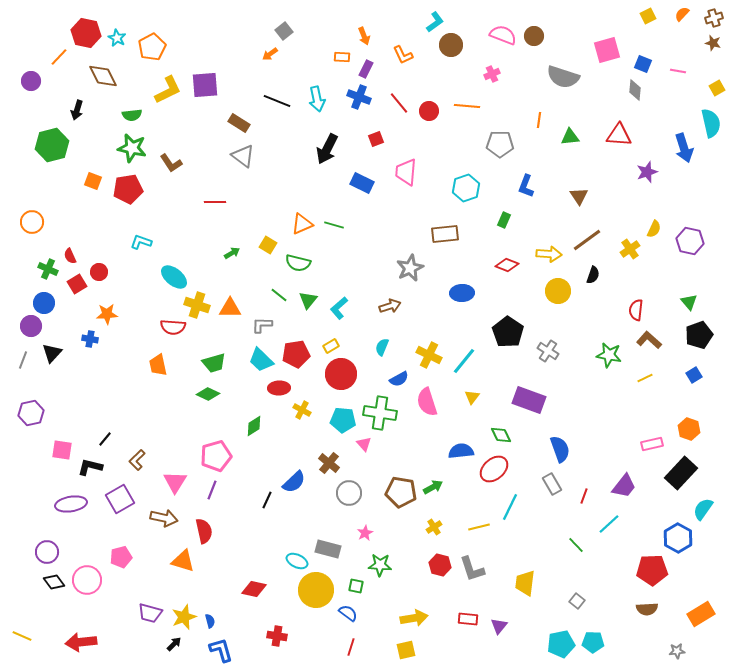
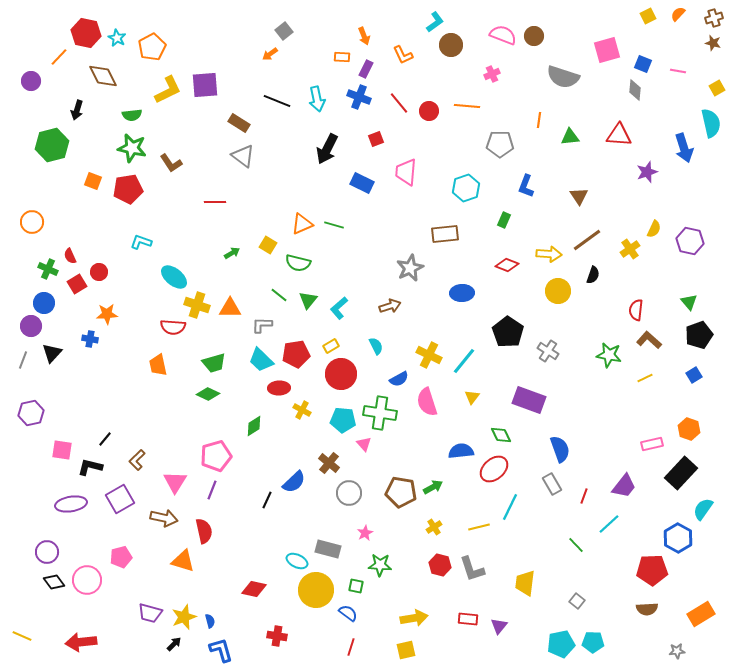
orange semicircle at (682, 14): moved 4 px left
cyan semicircle at (382, 347): moved 6 px left, 1 px up; rotated 132 degrees clockwise
